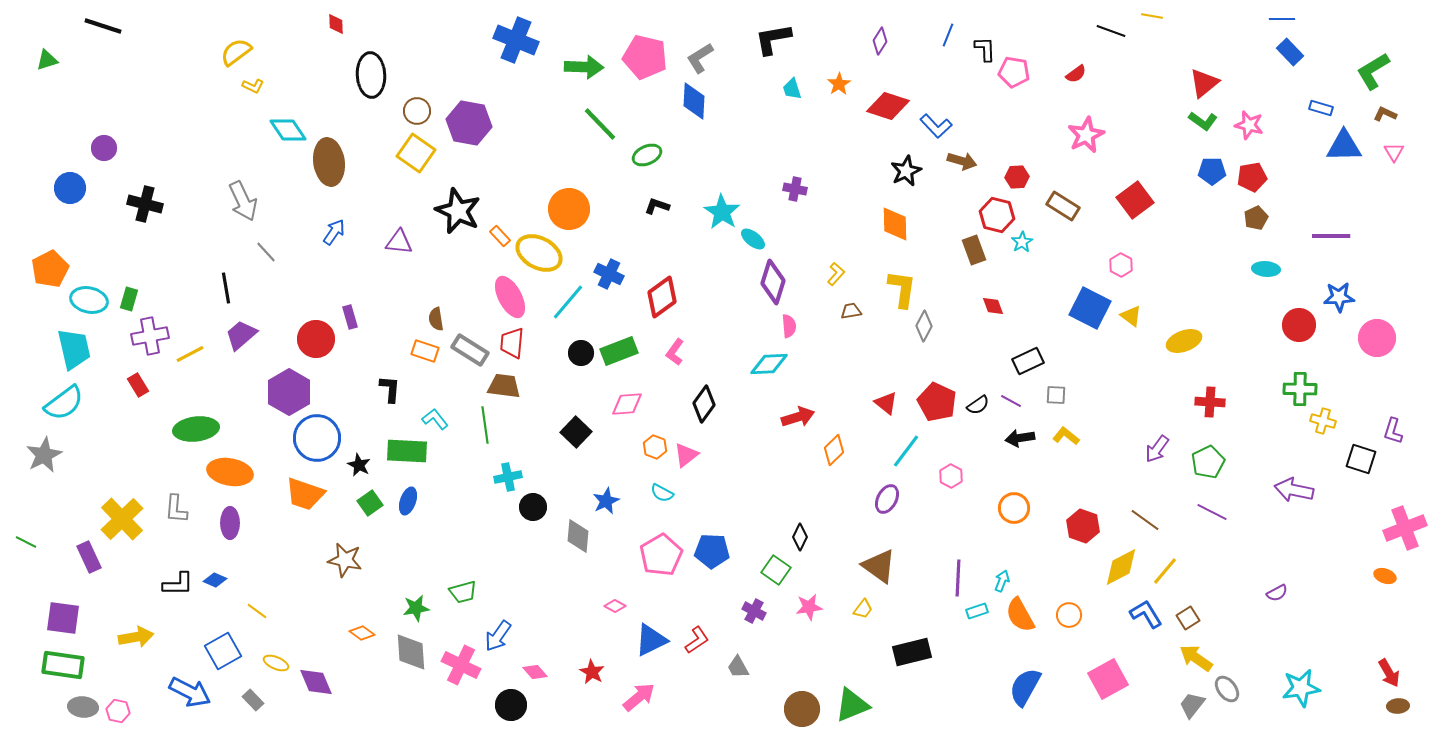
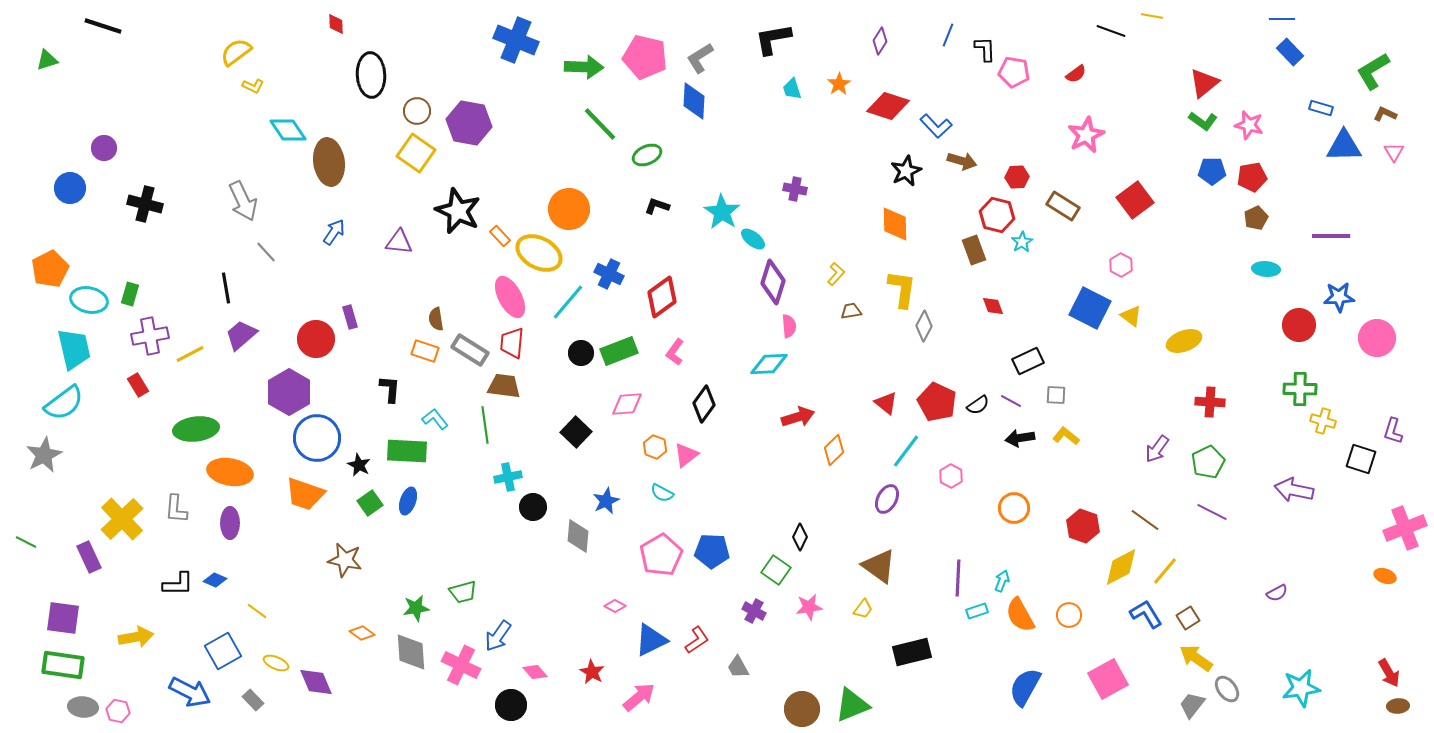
green rectangle at (129, 299): moved 1 px right, 5 px up
